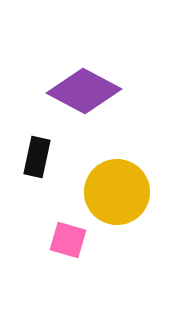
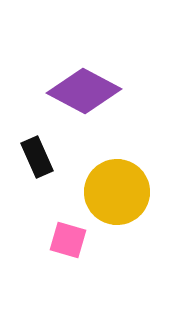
black rectangle: rotated 36 degrees counterclockwise
